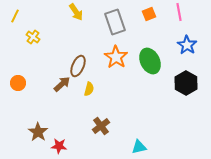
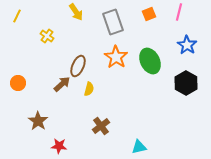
pink line: rotated 24 degrees clockwise
yellow line: moved 2 px right
gray rectangle: moved 2 px left
yellow cross: moved 14 px right, 1 px up
brown star: moved 11 px up
